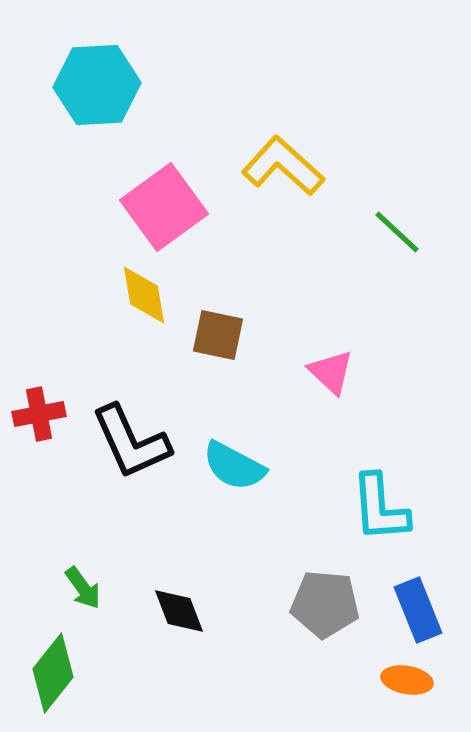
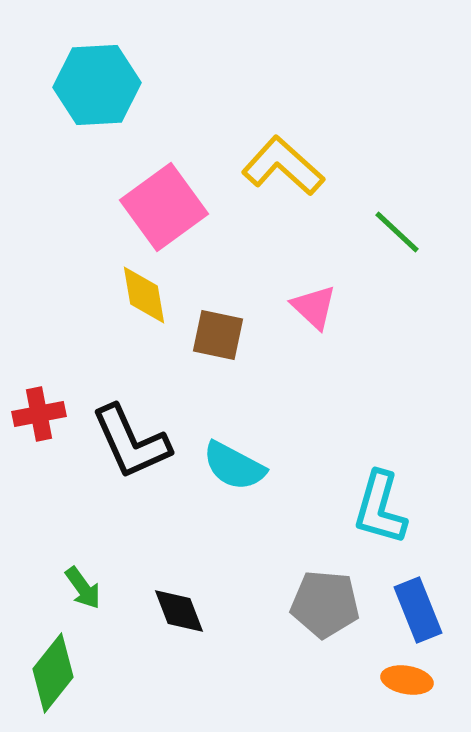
pink triangle: moved 17 px left, 65 px up
cyan L-shape: rotated 20 degrees clockwise
